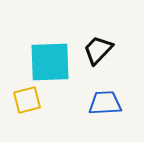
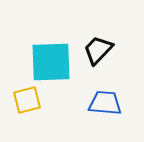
cyan square: moved 1 px right
blue trapezoid: rotated 8 degrees clockwise
